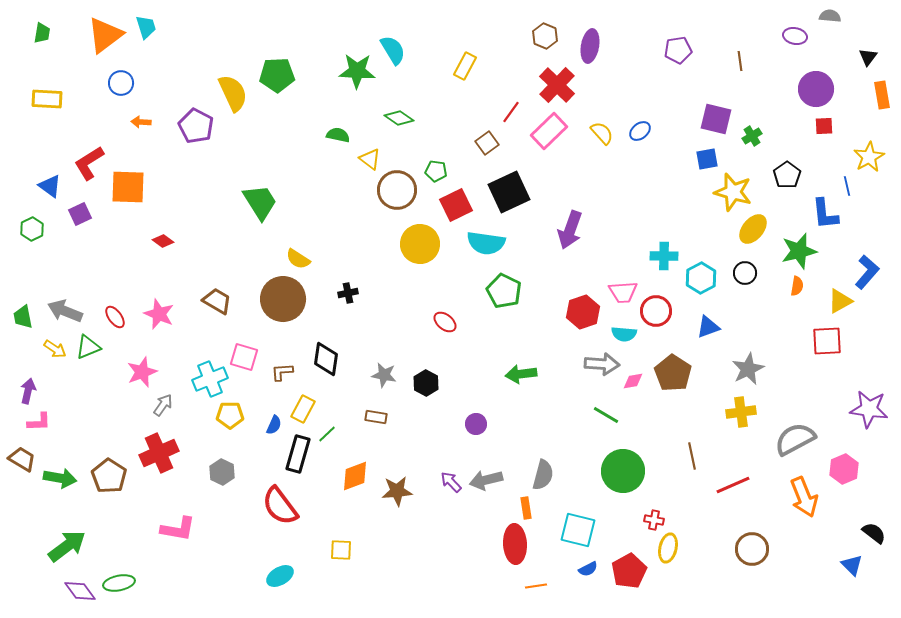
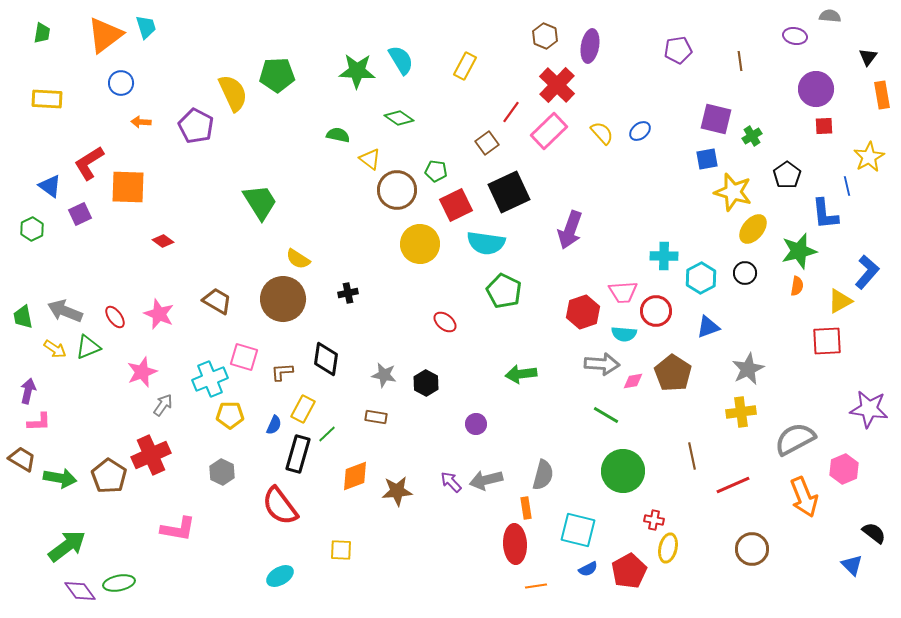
cyan semicircle at (393, 50): moved 8 px right, 10 px down
red cross at (159, 453): moved 8 px left, 2 px down
